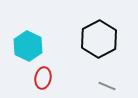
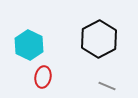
cyan hexagon: moved 1 px right, 1 px up
red ellipse: moved 1 px up
